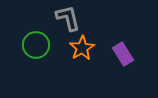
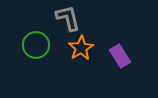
orange star: moved 1 px left
purple rectangle: moved 3 px left, 2 px down
